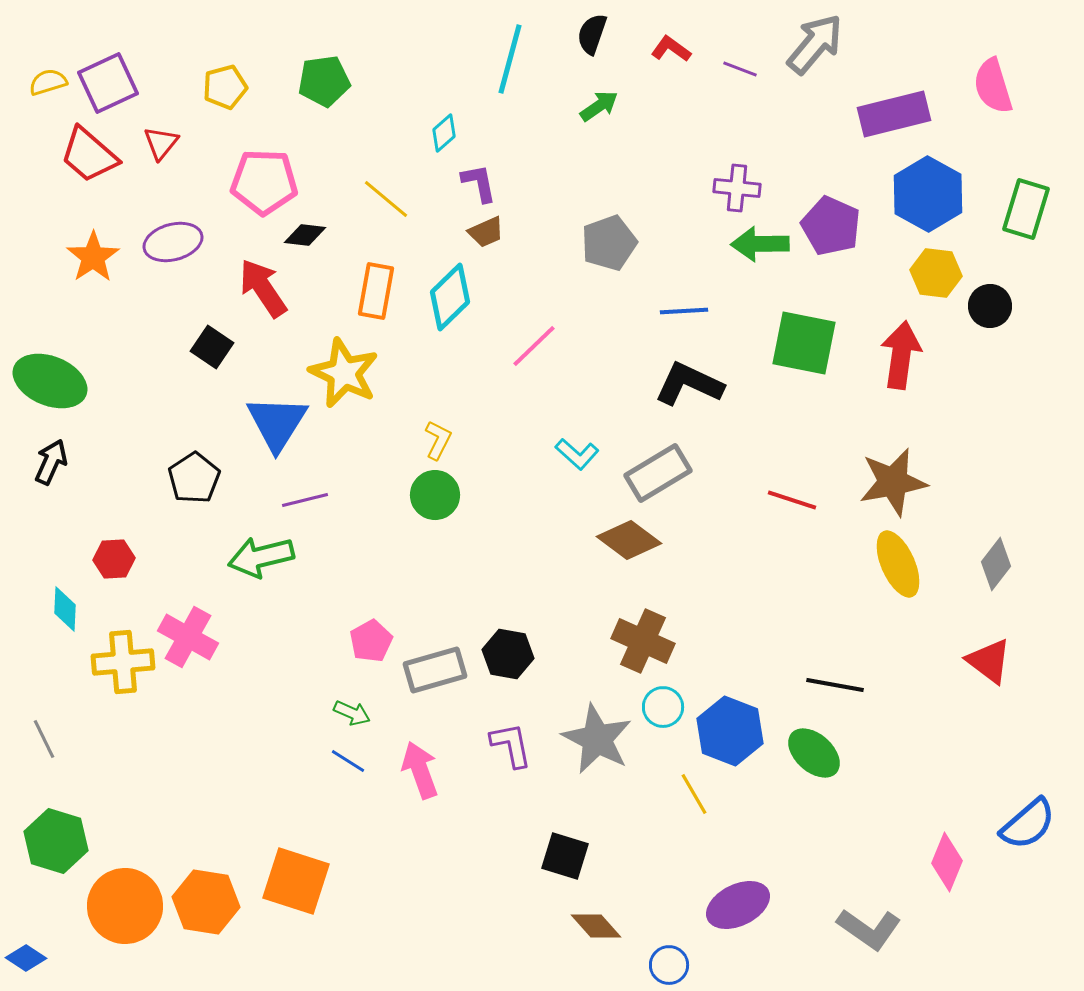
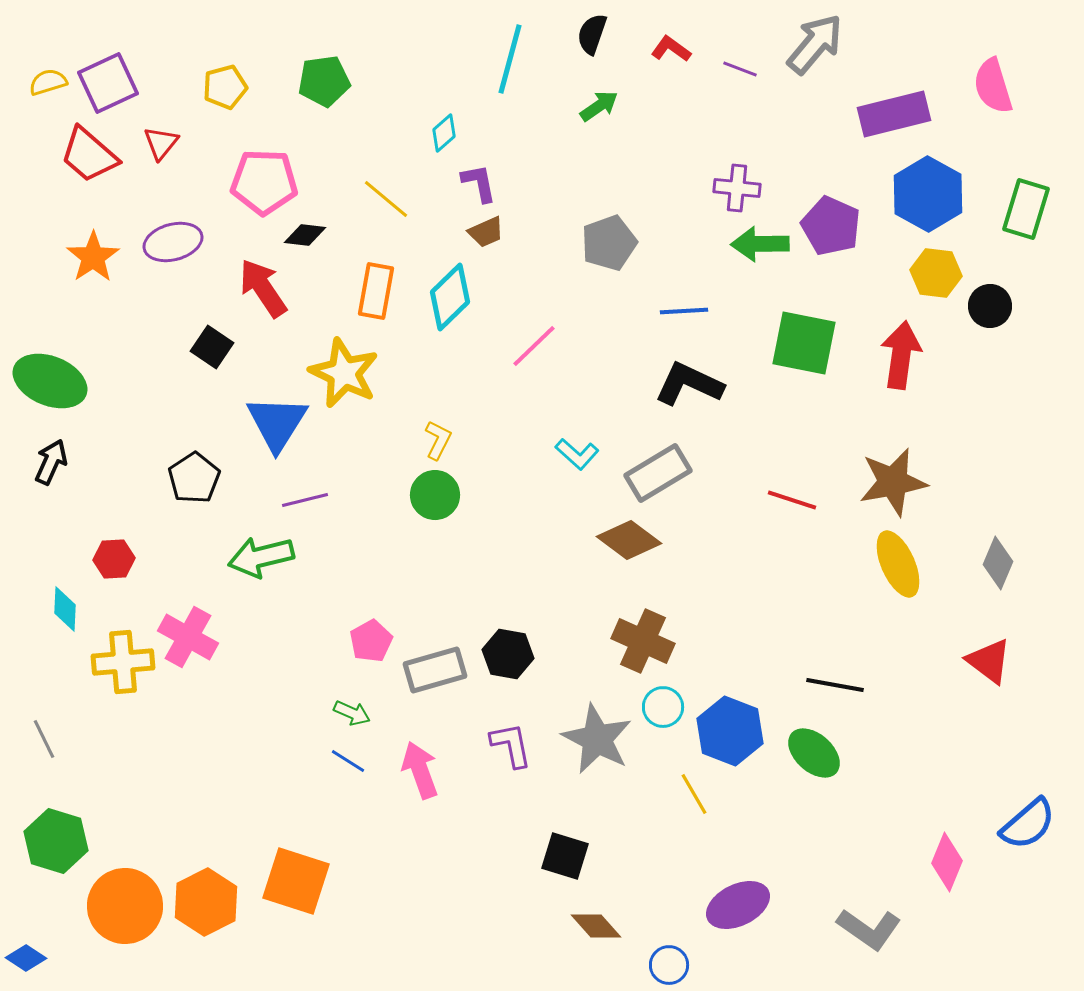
gray diamond at (996, 564): moved 2 px right, 1 px up; rotated 15 degrees counterclockwise
orange hexagon at (206, 902): rotated 24 degrees clockwise
